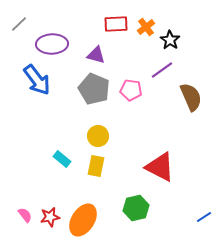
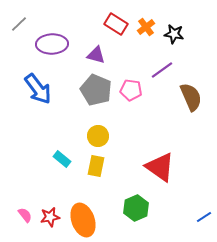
red rectangle: rotated 35 degrees clockwise
black star: moved 4 px right, 6 px up; rotated 24 degrees counterclockwise
blue arrow: moved 1 px right, 9 px down
gray pentagon: moved 2 px right, 1 px down
red triangle: rotated 8 degrees clockwise
green hexagon: rotated 10 degrees counterclockwise
orange ellipse: rotated 52 degrees counterclockwise
